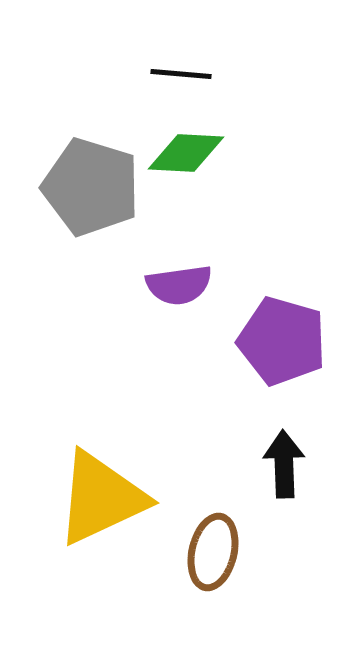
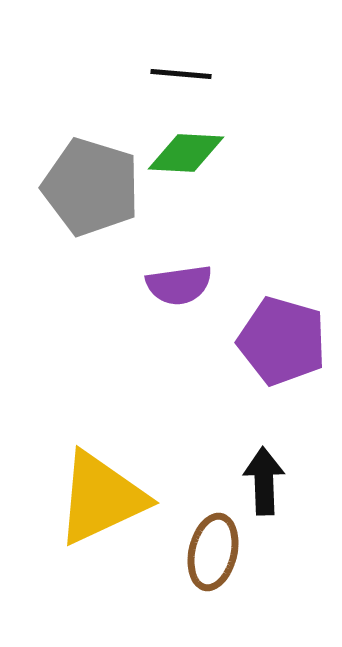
black arrow: moved 20 px left, 17 px down
